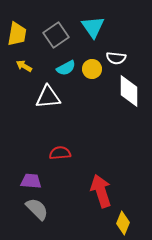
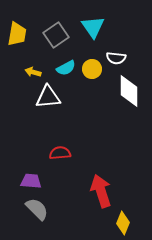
yellow arrow: moved 9 px right, 6 px down; rotated 14 degrees counterclockwise
